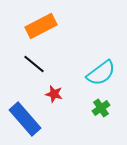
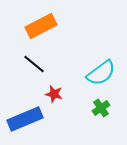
blue rectangle: rotated 72 degrees counterclockwise
